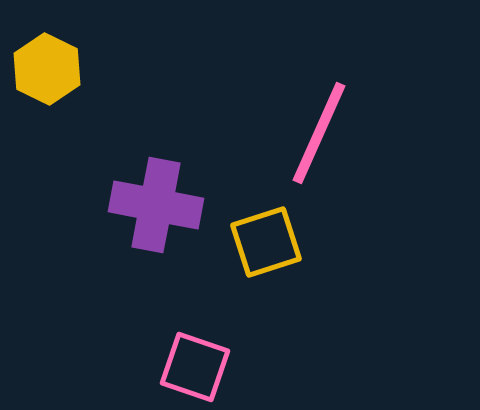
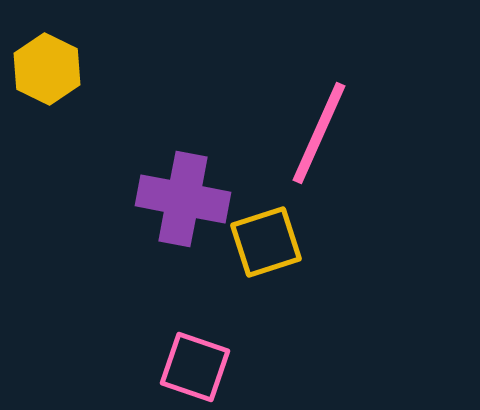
purple cross: moved 27 px right, 6 px up
